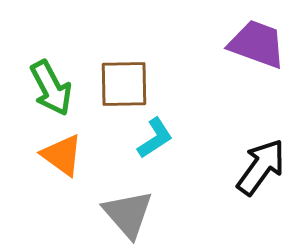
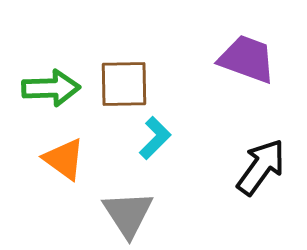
purple trapezoid: moved 10 px left, 15 px down
green arrow: rotated 64 degrees counterclockwise
cyan L-shape: rotated 12 degrees counterclockwise
orange triangle: moved 2 px right, 4 px down
gray triangle: rotated 8 degrees clockwise
